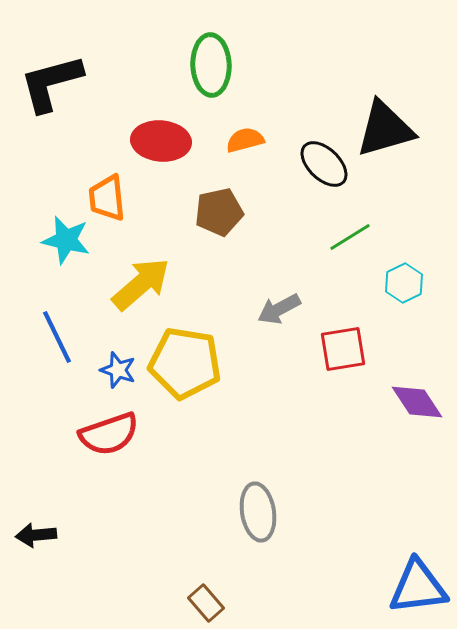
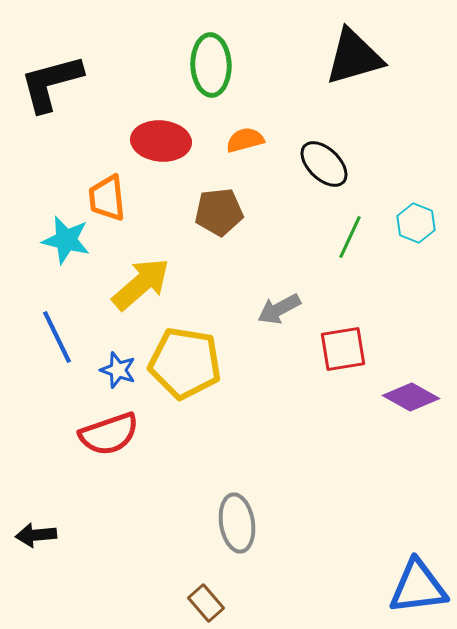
black triangle: moved 31 px left, 72 px up
brown pentagon: rotated 6 degrees clockwise
green line: rotated 33 degrees counterclockwise
cyan hexagon: moved 12 px right, 60 px up; rotated 12 degrees counterclockwise
purple diamond: moved 6 px left, 5 px up; rotated 28 degrees counterclockwise
gray ellipse: moved 21 px left, 11 px down
